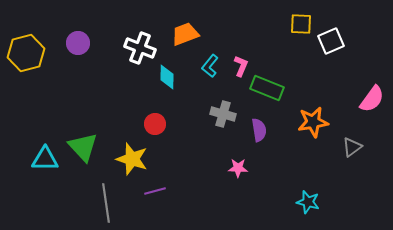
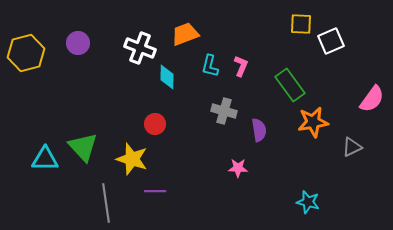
cyan L-shape: rotated 25 degrees counterclockwise
green rectangle: moved 23 px right, 3 px up; rotated 32 degrees clockwise
gray cross: moved 1 px right, 3 px up
gray triangle: rotated 10 degrees clockwise
purple line: rotated 15 degrees clockwise
